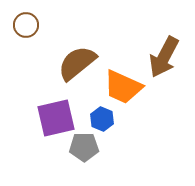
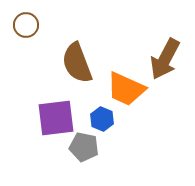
brown arrow: moved 1 px right, 2 px down
brown semicircle: rotated 72 degrees counterclockwise
orange trapezoid: moved 3 px right, 2 px down
purple square: rotated 6 degrees clockwise
gray pentagon: rotated 12 degrees clockwise
